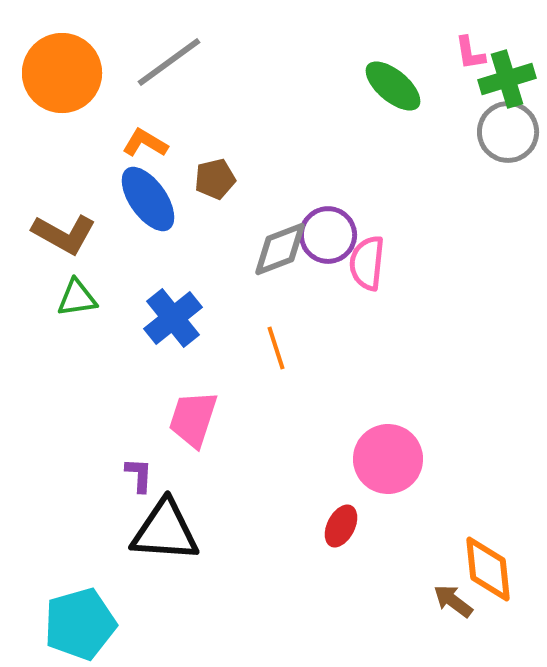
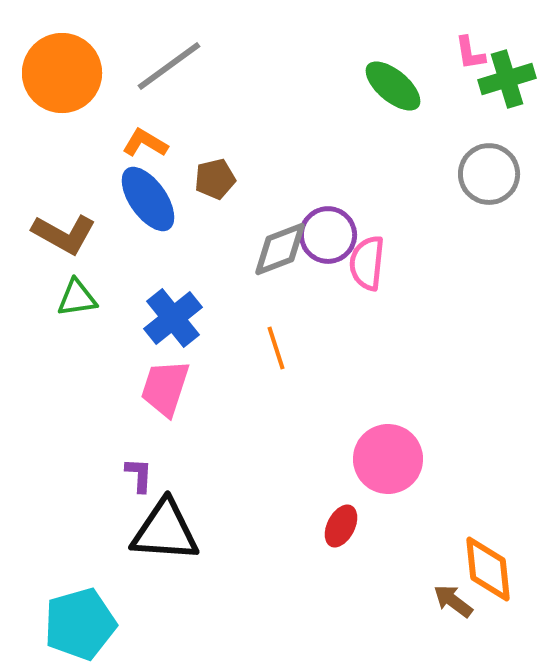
gray line: moved 4 px down
gray circle: moved 19 px left, 42 px down
pink trapezoid: moved 28 px left, 31 px up
